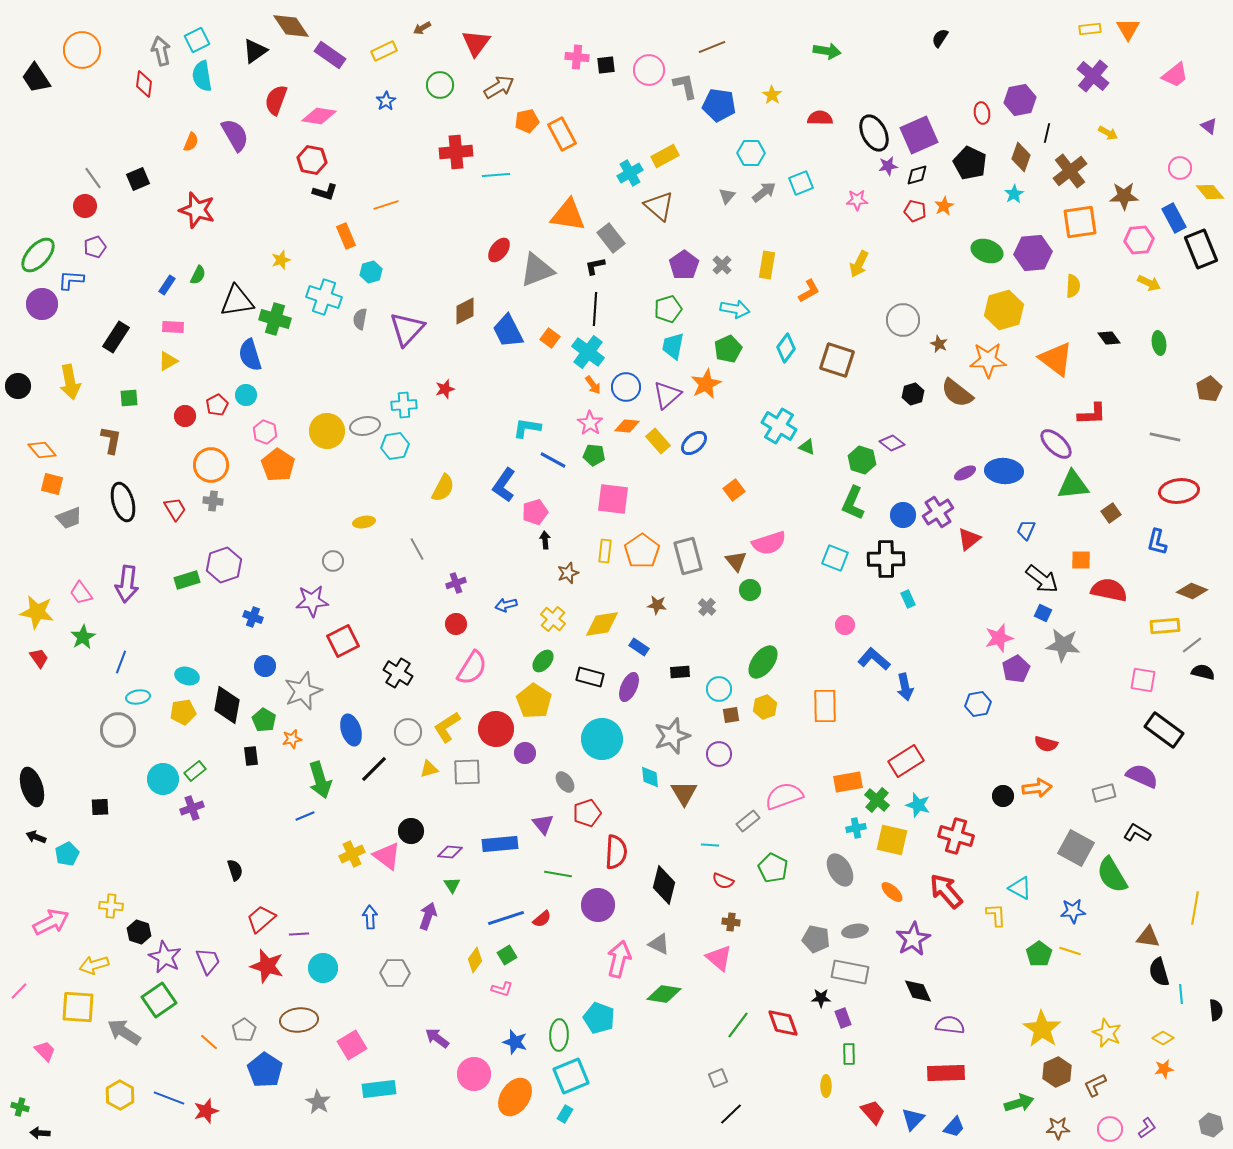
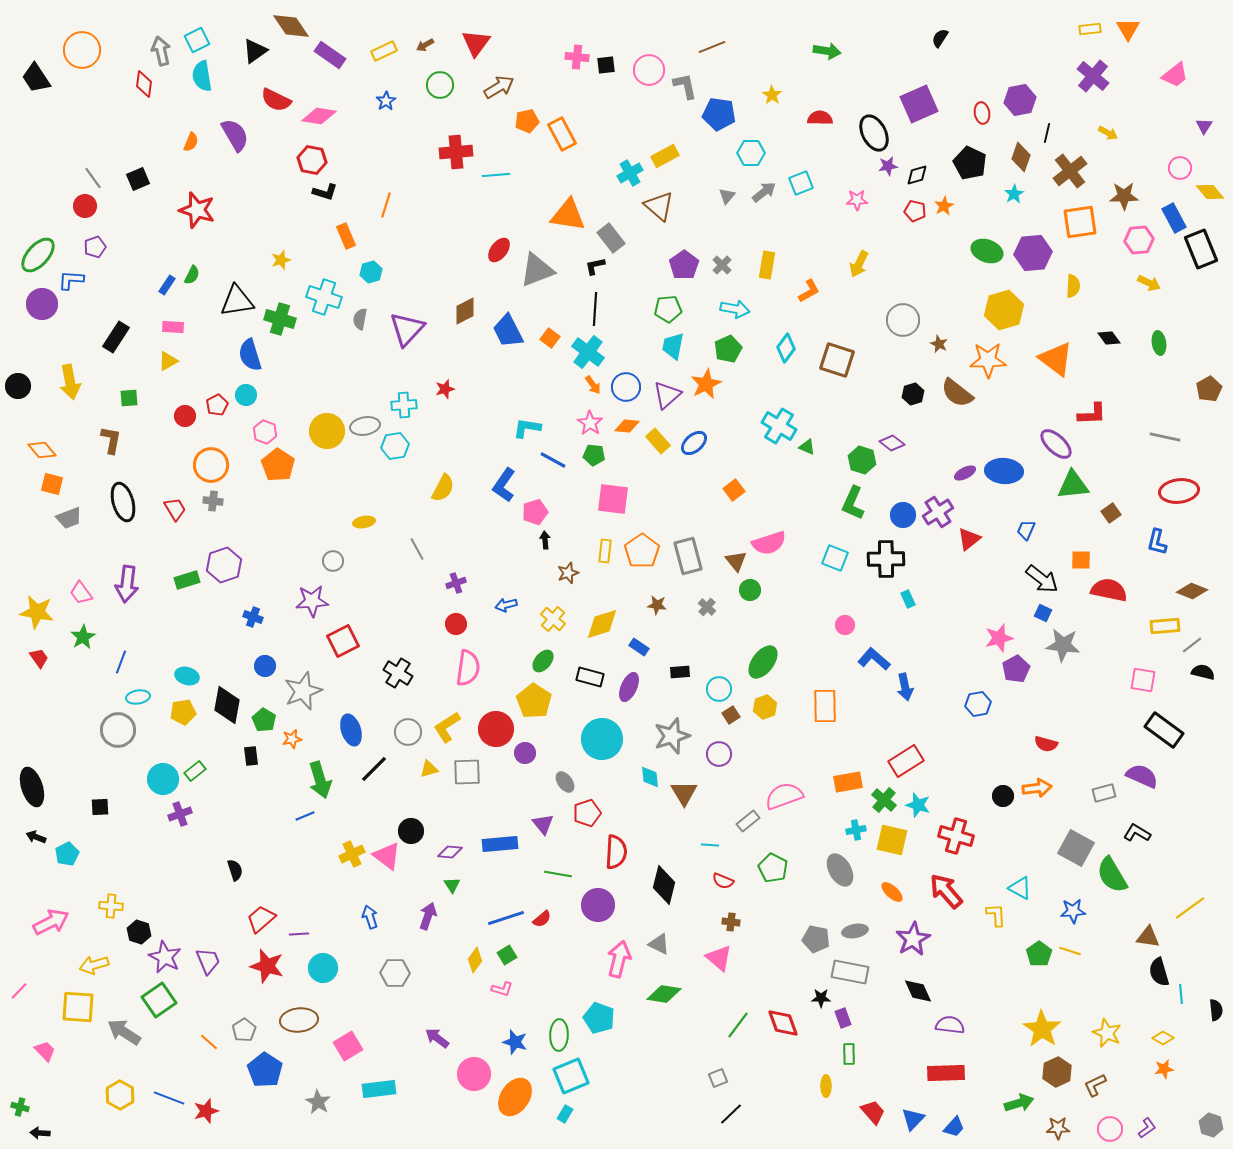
brown arrow at (422, 28): moved 3 px right, 17 px down
red semicircle at (276, 100): rotated 84 degrees counterclockwise
blue pentagon at (719, 105): moved 9 px down
purple triangle at (1209, 126): moved 5 px left; rotated 24 degrees clockwise
purple square at (919, 135): moved 31 px up
orange line at (386, 205): rotated 55 degrees counterclockwise
green semicircle at (198, 275): moved 6 px left
green pentagon at (668, 309): rotated 12 degrees clockwise
green cross at (275, 319): moved 5 px right
yellow diamond at (602, 624): rotated 9 degrees counterclockwise
pink semicircle at (472, 668): moved 4 px left; rotated 24 degrees counterclockwise
brown square at (731, 715): rotated 24 degrees counterclockwise
green cross at (877, 800): moved 7 px right
purple cross at (192, 808): moved 12 px left, 6 px down
cyan cross at (856, 828): moved 2 px down
yellow line at (1195, 908): moved 5 px left; rotated 44 degrees clockwise
blue arrow at (370, 917): rotated 15 degrees counterclockwise
pink square at (352, 1045): moved 4 px left, 1 px down
